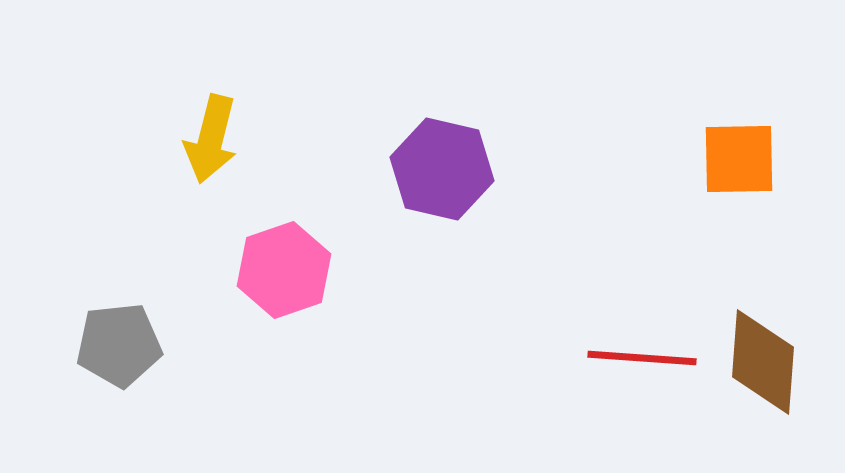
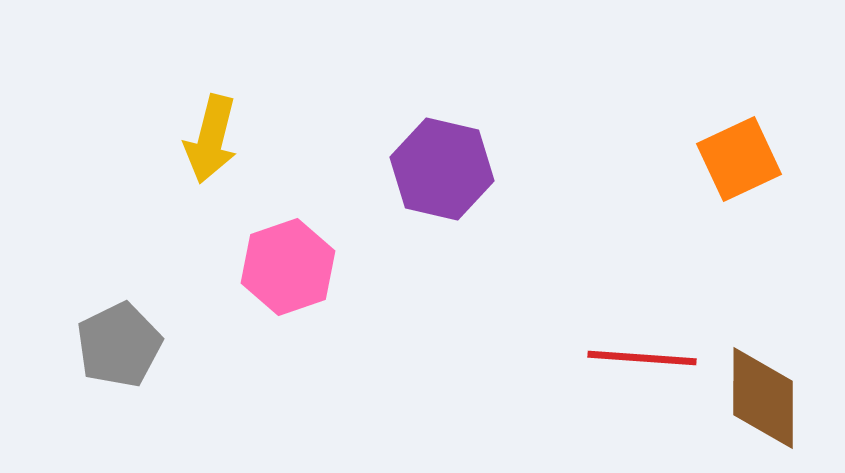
orange square: rotated 24 degrees counterclockwise
pink hexagon: moved 4 px right, 3 px up
gray pentagon: rotated 20 degrees counterclockwise
brown diamond: moved 36 px down; rotated 4 degrees counterclockwise
